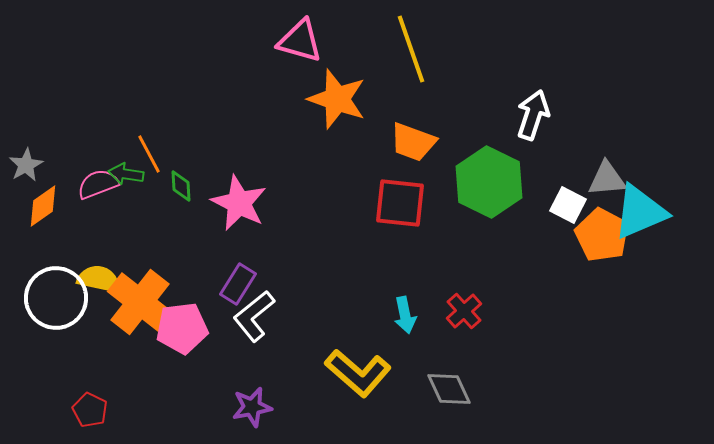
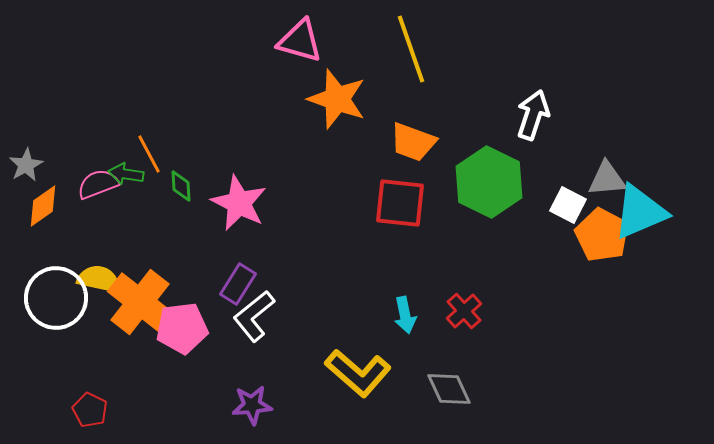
purple star: moved 2 px up; rotated 6 degrees clockwise
